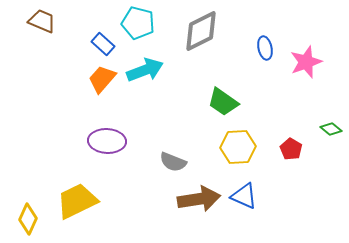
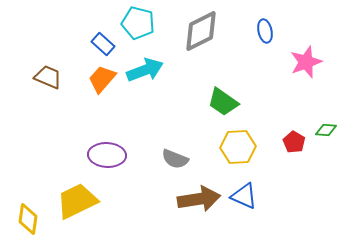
brown trapezoid: moved 6 px right, 56 px down
blue ellipse: moved 17 px up
green diamond: moved 5 px left, 1 px down; rotated 35 degrees counterclockwise
purple ellipse: moved 14 px down
red pentagon: moved 3 px right, 7 px up
gray semicircle: moved 2 px right, 3 px up
yellow diamond: rotated 16 degrees counterclockwise
